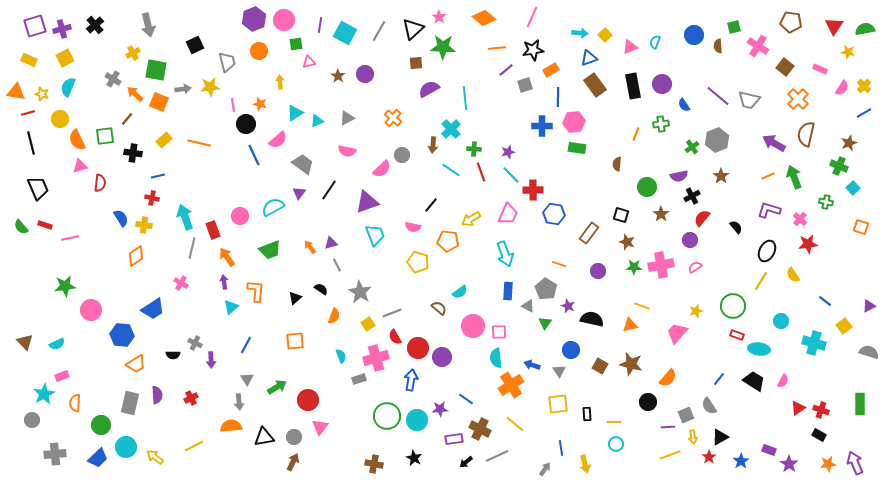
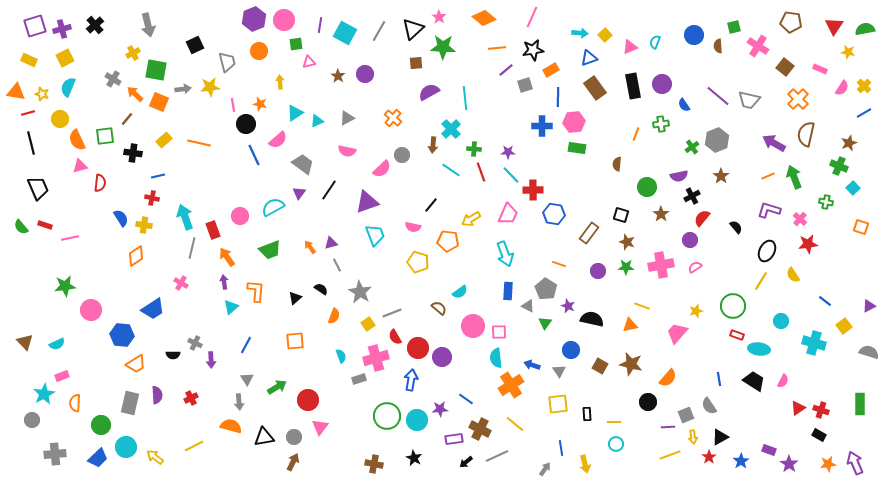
brown rectangle at (595, 85): moved 3 px down
purple semicircle at (429, 89): moved 3 px down
purple star at (508, 152): rotated 16 degrees clockwise
green star at (634, 267): moved 8 px left
blue line at (719, 379): rotated 48 degrees counterclockwise
orange semicircle at (231, 426): rotated 20 degrees clockwise
